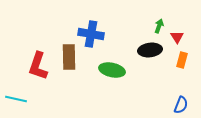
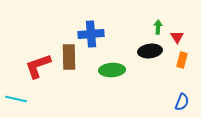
green arrow: moved 1 px left, 1 px down; rotated 16 degrees counterclockwise
blue cross: rotated 15 degrees counterclockwise
black ellipse: moved 1 px down
red L-shape: rotated 52 degrees clockwise
green ellipse: rotated 15 degrees counterclockwise
blue semicircle: moved 1 px right, 3 px up
